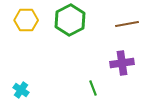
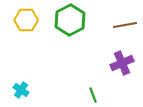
brown line: moved 2 px left, 1 px down
purple cross: rotated 15 degrees counterclockwise
green line: moved 7 px down
